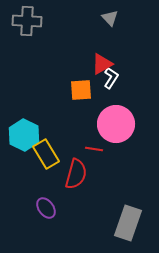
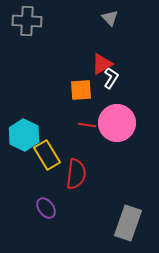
pink circle: moved 1 px right, 1 px up
red line: moved 7 px left, 24 px up
yellow rectangle: moved 1 px right, 1 px down
red semicircle: rotated 8 degrees counterclockwise
